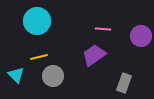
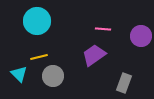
cyan triangle: moved 3 px right, 1 px up
